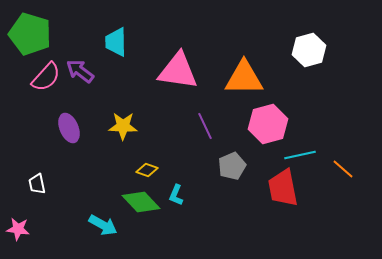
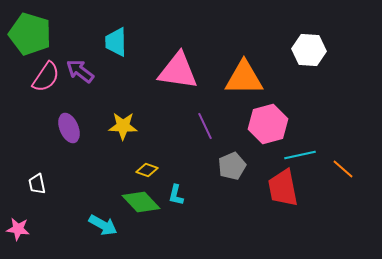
white hexagon: rotated 20 degrees clockwise
pink semicircle: rotated 8 degrees counterclockwise
cyan L-shape: rotated 10 degrees counterclockwise
